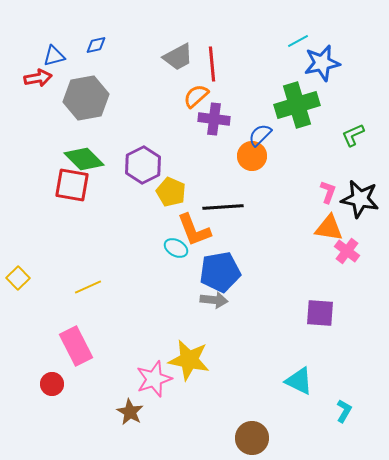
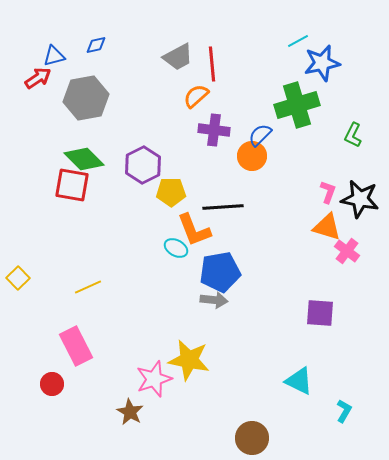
red arrow: rotated 24 degrees counterclockwise
purple cross: moved 11 px down
green L-shape: rotated 40 degrees counterclockwise
yellow pentagon: rotated 24 degrees counterclockwise
orange triangle: moved 2 px left, 1 px up; rotated 8 degrees clockwise
